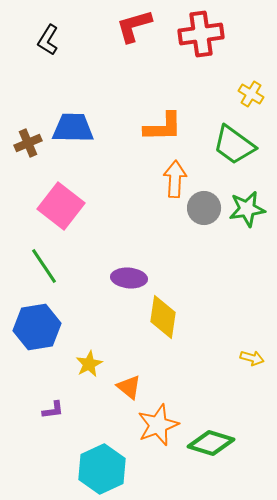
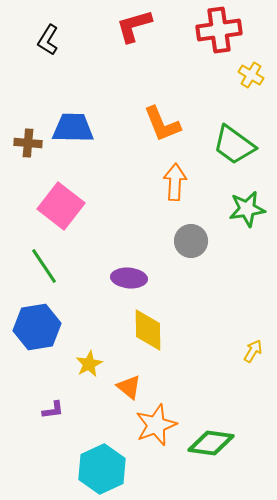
red cross: moved 18 px right, 4 px up
yellow cross: moved 19 px up
orange L-shape: moved 1 px left, 3 px up; rotated 69 degrees clockwise
brown cross: rotated 28 degrees clockwise
orange arrow: moved 3 px down
gray circle: moved 13 px left, 33 px down
yellow diamond: moved 15 px left, 13 px down; rotated 9 degrees counterclockwise
yellow arrow: moved 1 px right, 7 px up; rotated 75 degrees counterclockwise
orange star: moved 2 px left
green diamond: rotated 9 degrees counterclockwise
